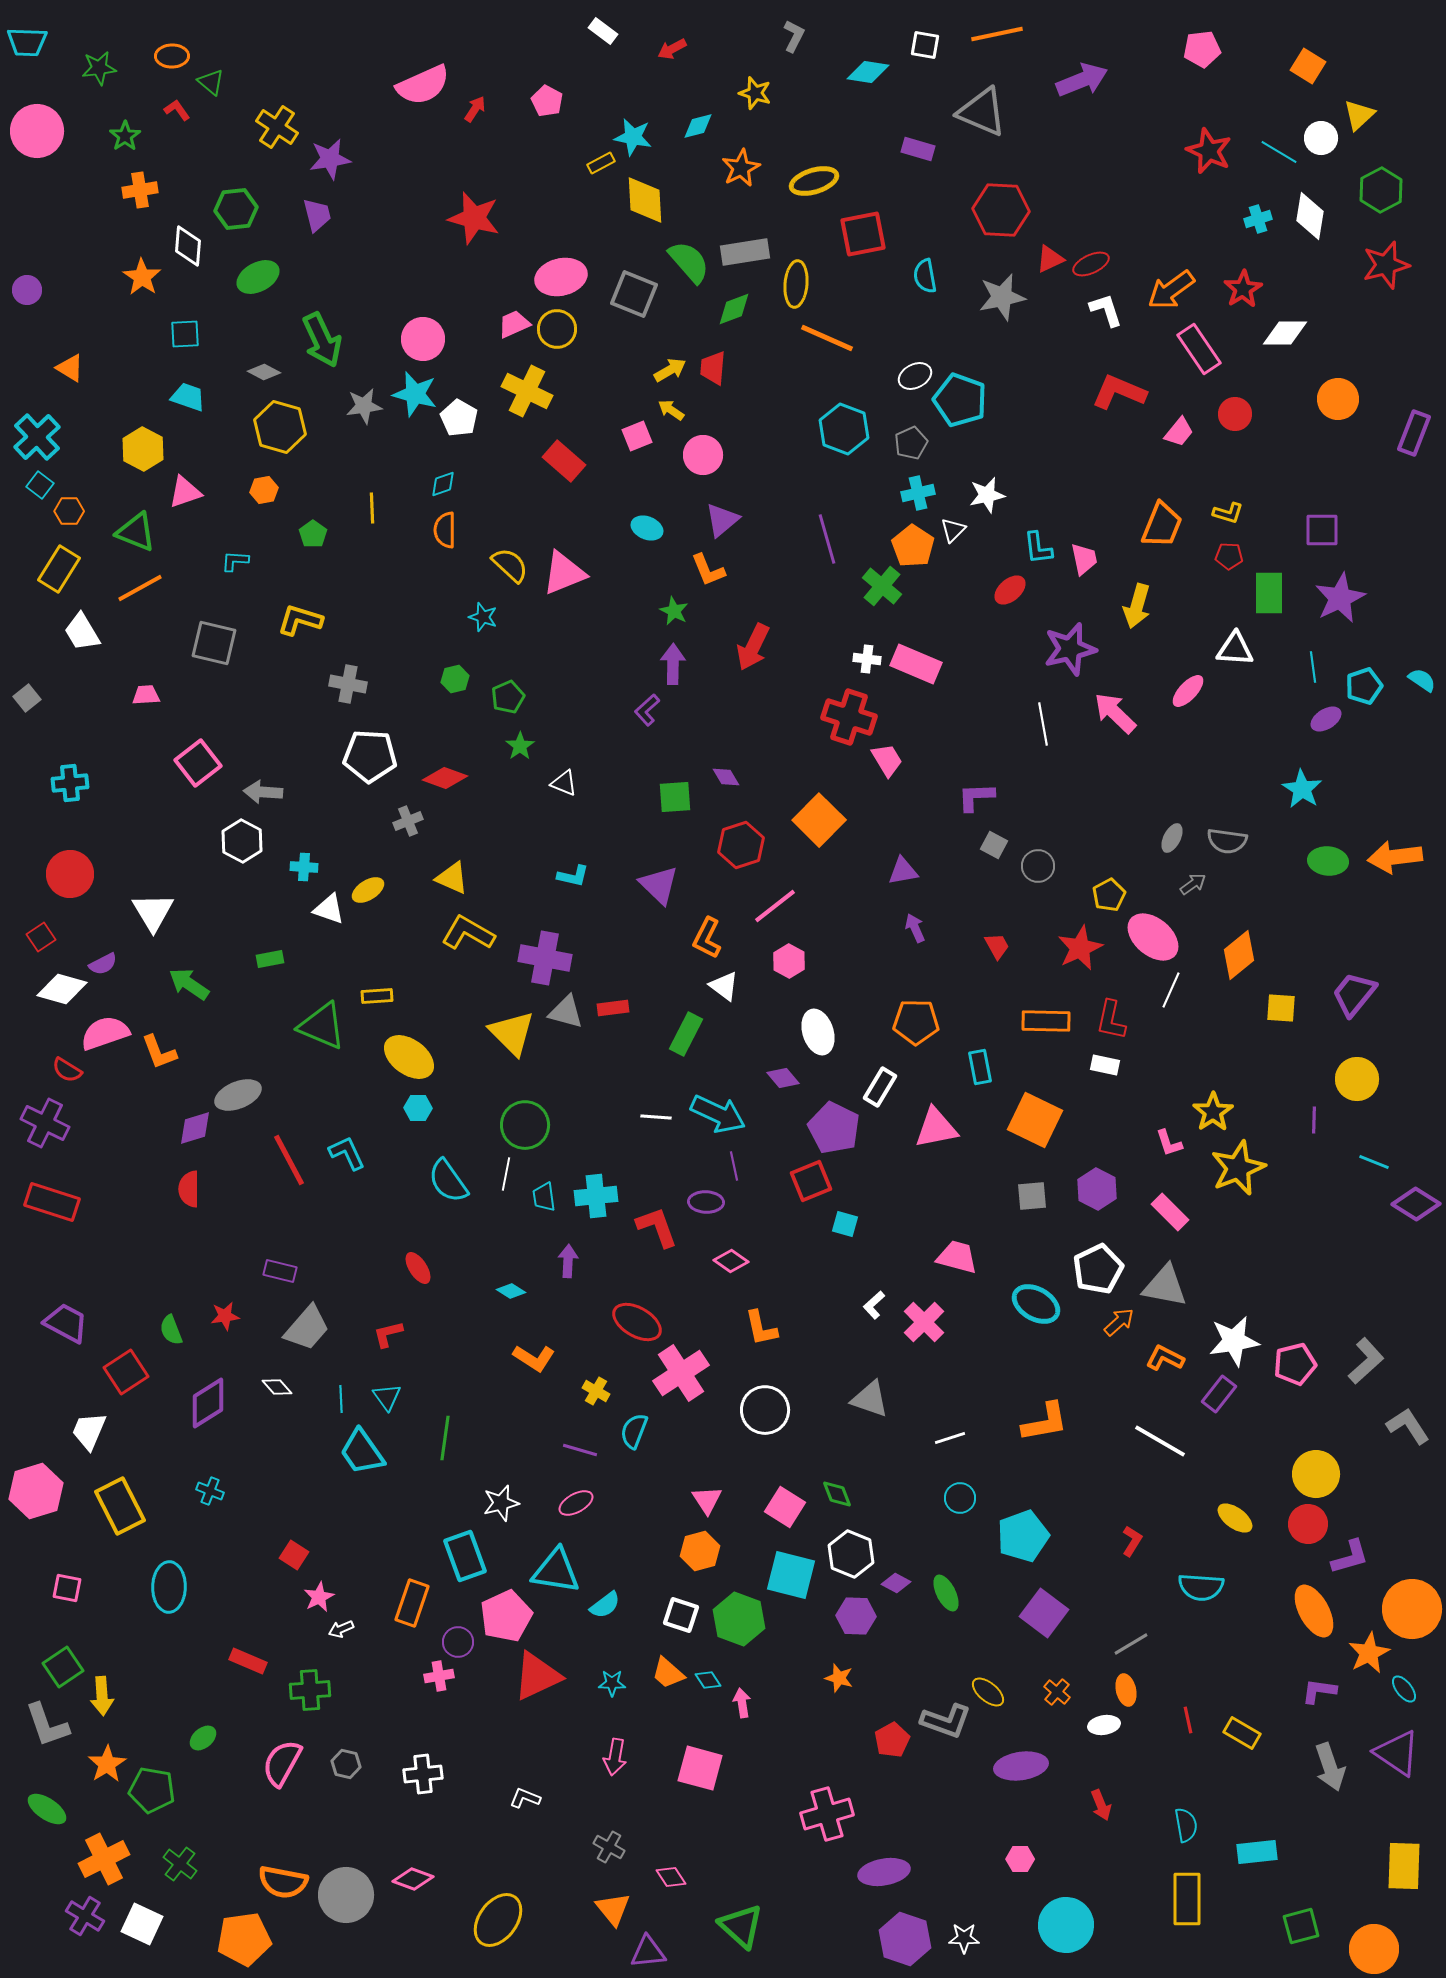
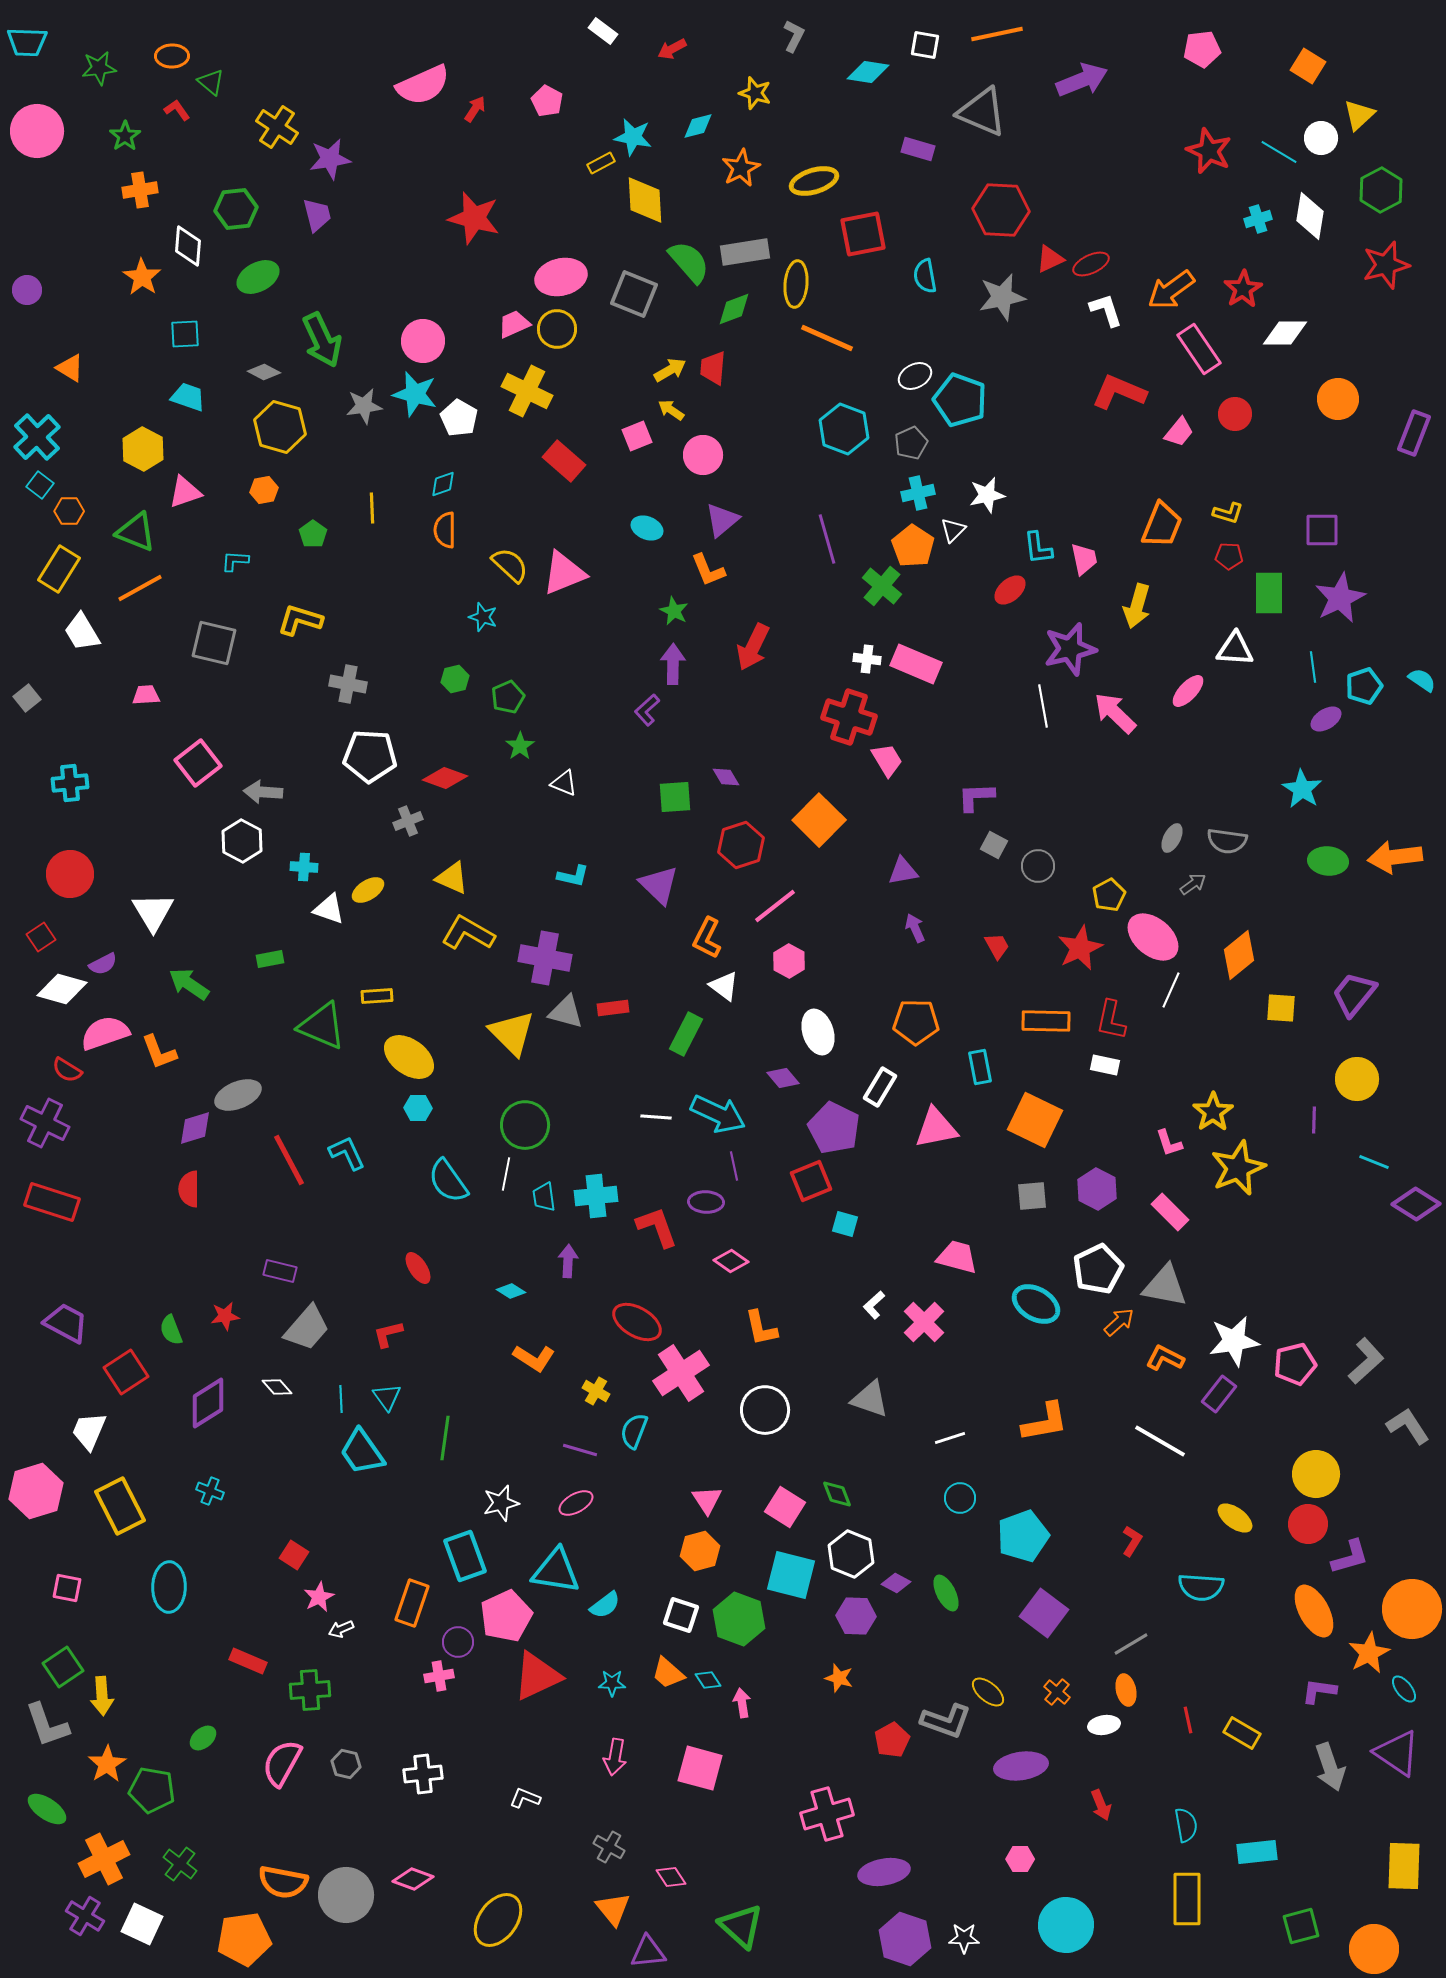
pink circle at (423, 339): moved 2 px down
white line at (1043, 724): moved 18 px up
